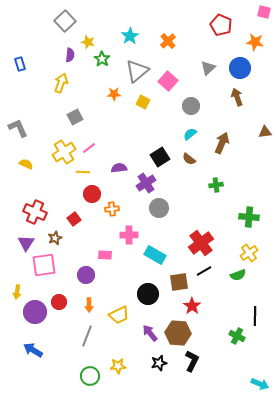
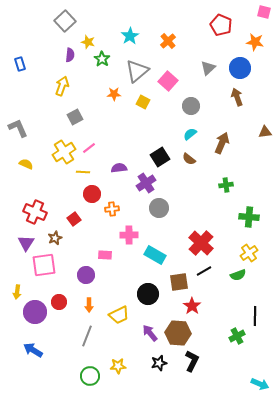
yellow arrow at (61, 83): moved 1 px right, 3 px down
green cross at (216, 185): moved 10 px right
red cross at (201, 243): rotated 10 degrees counterclockwise
green cross at (237, 336): rotated 35 degrees clockwise
